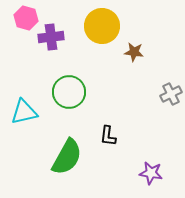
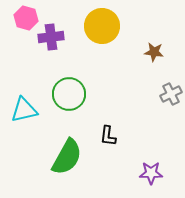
brown star: moved 20 px right
green circle: moved 2 px down
cyan triangle: moved 2 px up
purple star: rotated 10 degrees counterclockwise
